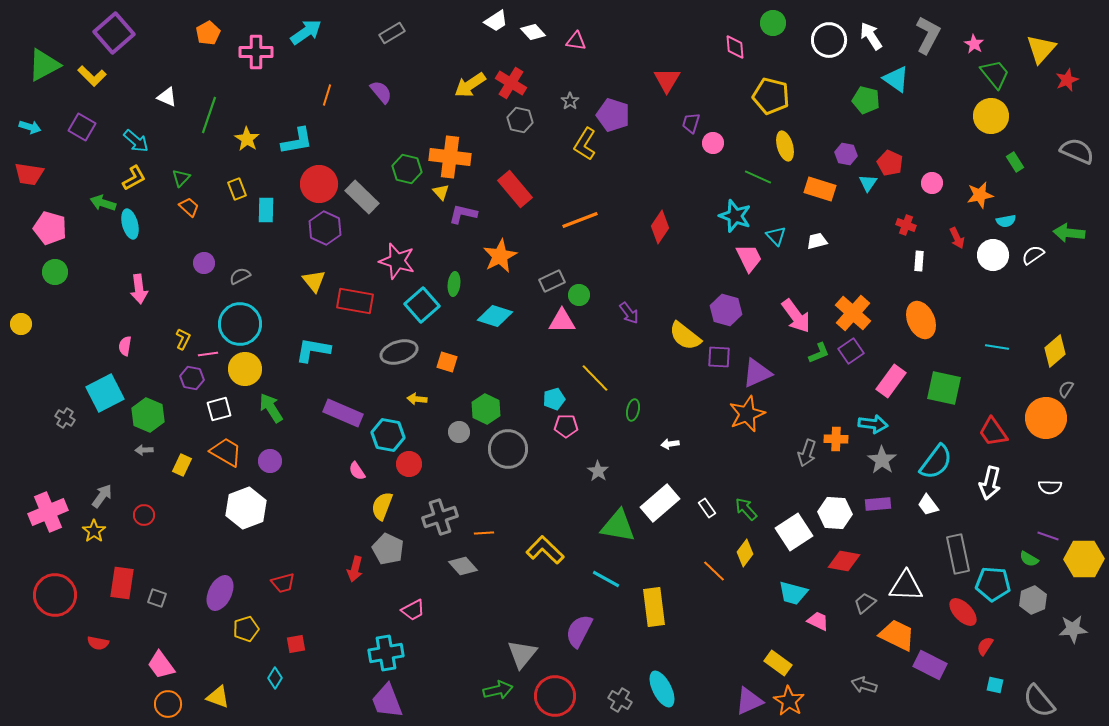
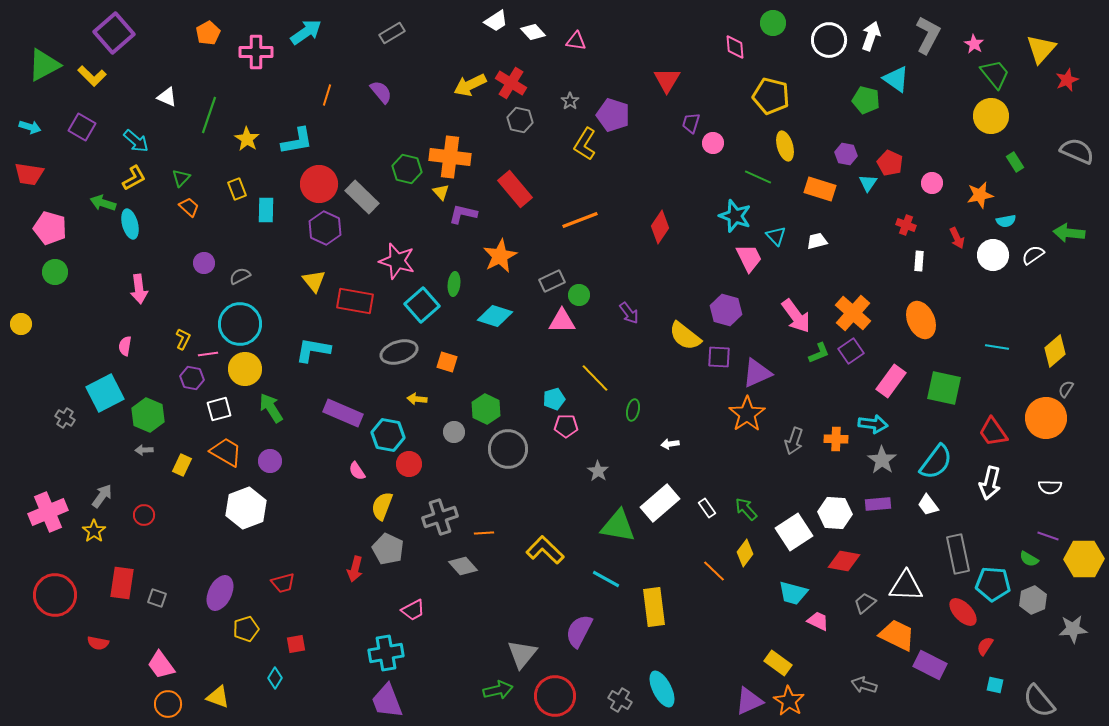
white arrow at (871, 36): rotated 52 degrees clockwise
yellow arrow at (470, 85): rotated 8 degrees clockwise
orange star at (747, 414): rotated 12 degrees counterclockwise
gray circle at (459, 432): moved 5 px left
gray arrow at (807, 453): moved 13 px left, 12 px up
